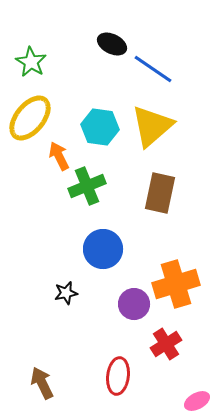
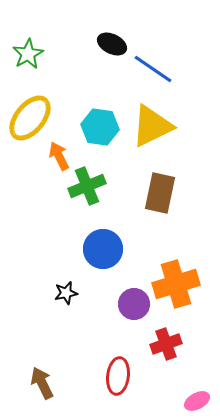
green star: moved 3 px left, 8 px up; rotated 12 degrees clockwise
yellow triangle: rotated 15 degrees clockwise
red cross: rotated 12 degrees clockwise
